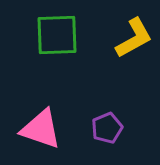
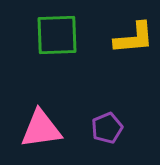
yellow L-shape: rotated 24 degrees clockwise
pink triangle: rotated 27 degrees counterclockwise
